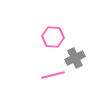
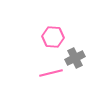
pink line: moved 2 px left, 2 px up
